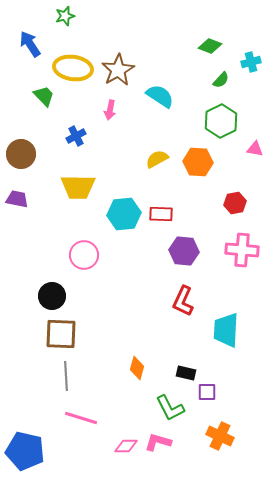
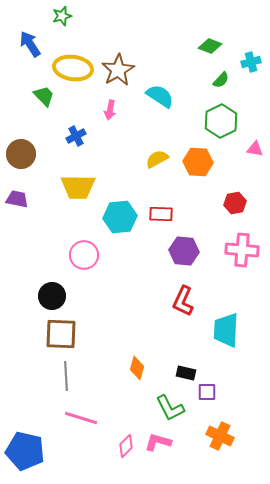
green star: moved 3 px left
cyan hexagon: moved 4 px left, 3 px down
pink diamond: rotated 45 degrees counterclockwise
